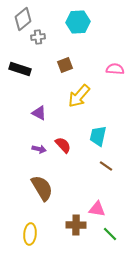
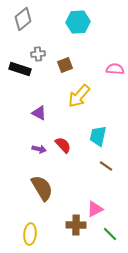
gray cross: moved 17 px down
pink triangle: moved 2 px left; rotated 36 degrees counterclockwise
